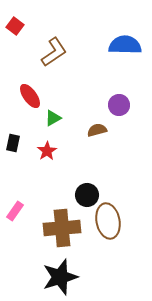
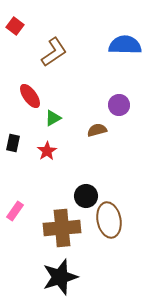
black circle: moved 1 px left, 1 px down
brown ellipse: moved 1 px right, 1 px up
